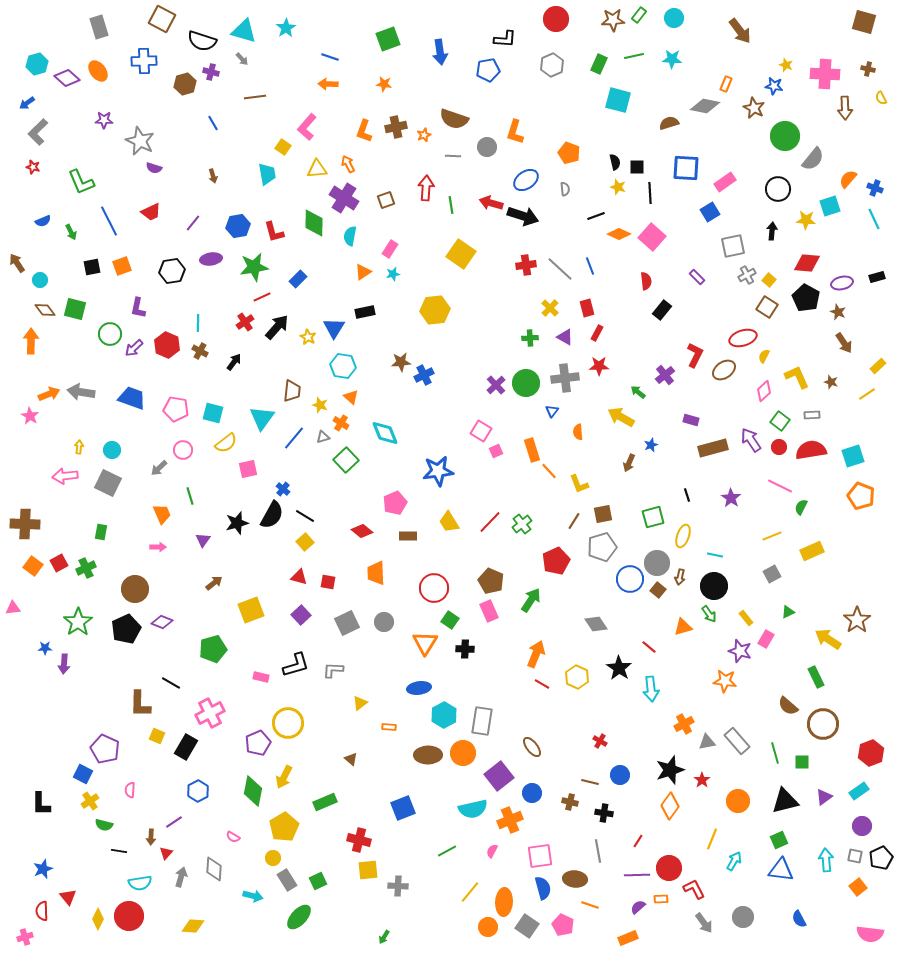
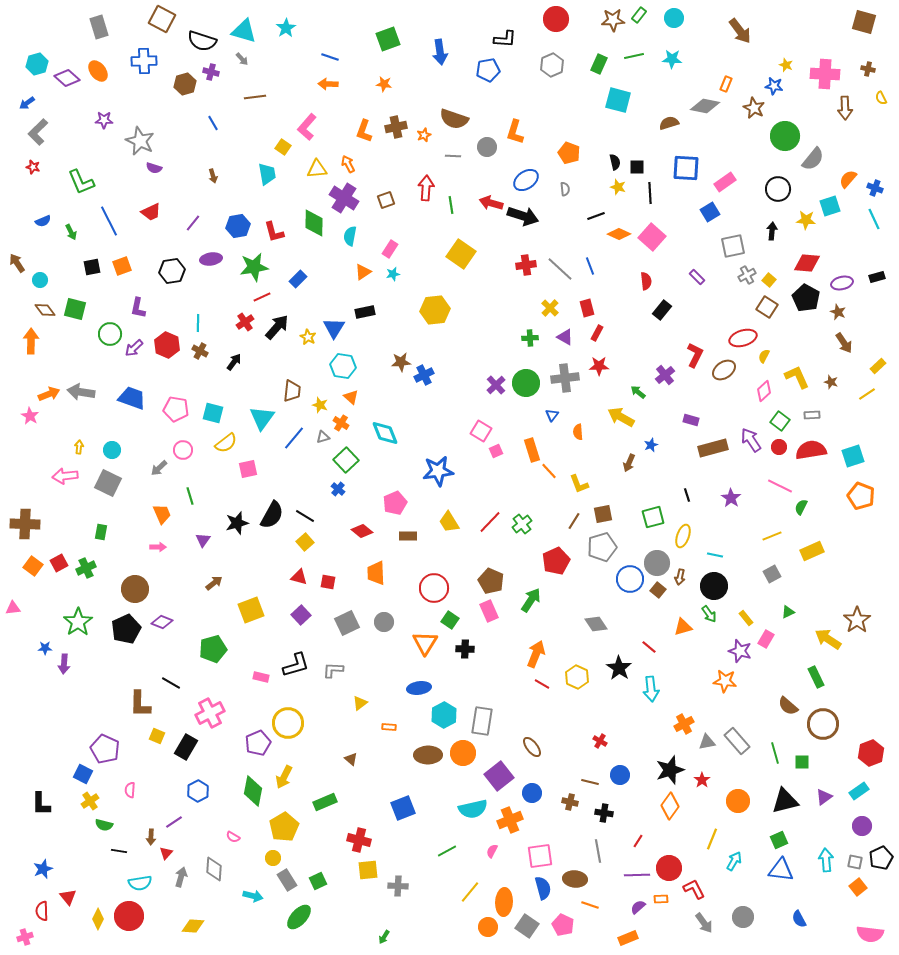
blue triangle at (552, 411): moved 4 px down
blue cross at (283, 489): moved 55 px right
gray square at (855, 856): moved 6 px down
